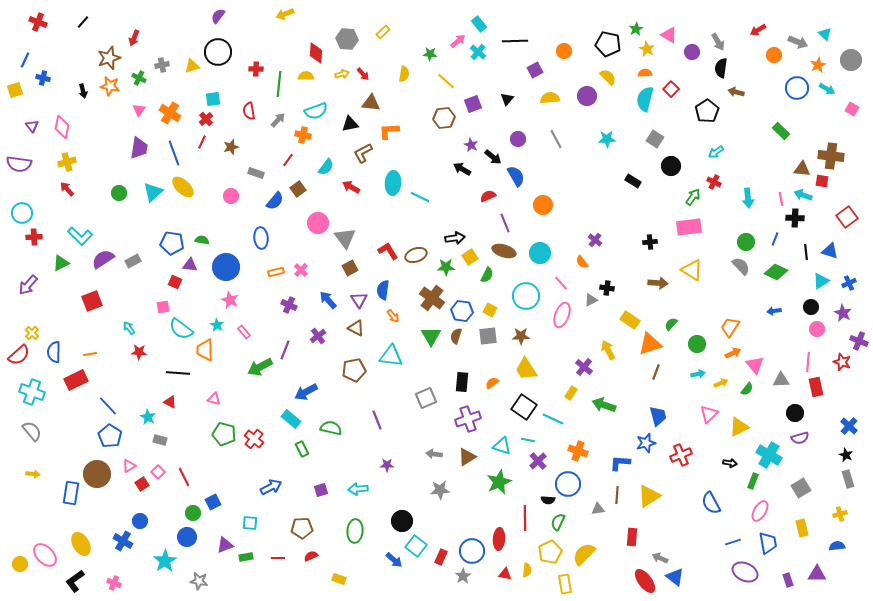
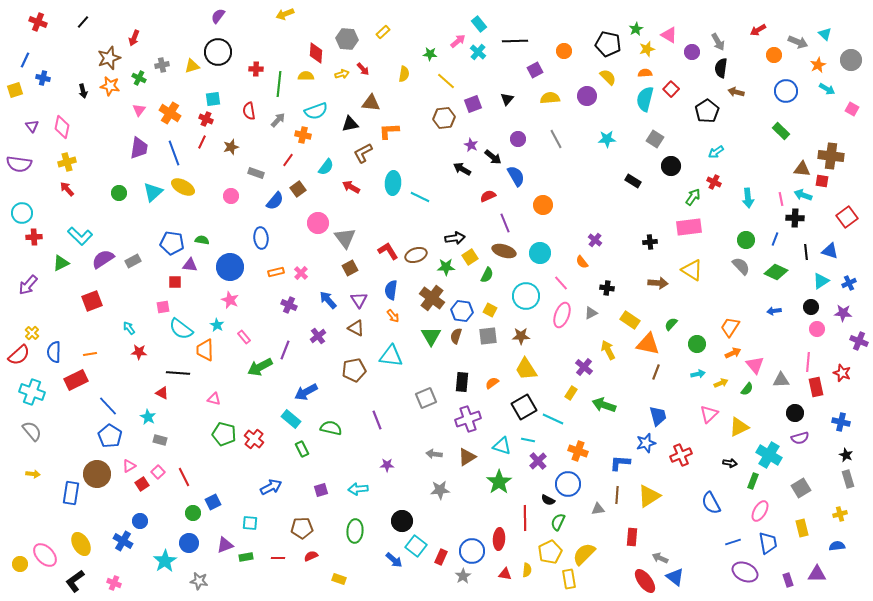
yellow star at (647, 49): rotated 28 degrees clockwise
red arrow at (363, 74): moved 5 px up
blue circle at (797, 88): moved 11 px left, 3 px down
red cross at (206, 119): rotated 24 degrees counterclockwise
yellow ellipse at (183, 187): rotated 15 degrees counterclockwise
green circle at (746, 242): moved 2 px up
blue circle at (226, 267): moved 4 px right
pink cross at (301, 270): moved 3 px down
red square at (175, 282): rotated 24 degrees counterclockwise
blue semicircle at (383, 290): moved 8 px right
gray triangle at (591, 300): moved 13 px down
purple star at (843, 313): rotated 24 degrees counterclockwise
pink rectangle at (244, 332): moved 5 px down
orange triangle at (650, 344): moved 2 px left; rotated 30 degrees clockwise
red star at (842, 362): moved 11 px down
red triangle at (170, 402): moved 8 px left, 9 px up
black square at (524, 407): rotated 25 degrees clockwise
blue cross at (849, 426): moved 8 px left, 4 px up; rotated 30 degrees counterclockwise
green star at (499, 482): rotated 10 degrees counterclockwise
black semicircle at (548, 500): rotated 24 degrees clockwise
blue circle at (187, 537): moved 2 px right, 6 px down
yellow rectangle at (565, 584): moved 4 px right, 5 px up
